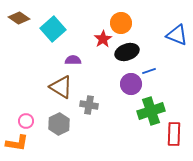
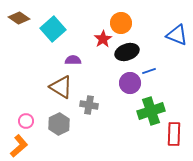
purple circle: moved 1 px left, 1 px up
orange L-shape: moved 2 px right, 3 px down; rotated 50 degrees counterclockwise
